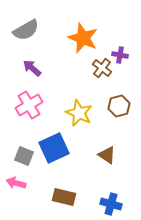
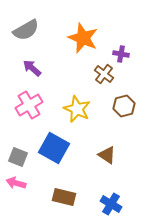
purple cross: moved 1 px right, 1 px up
brown cross: moved 2 px right, 6 px down
brown hexagon: moved 5 px right
yellow star: moved 2 px left, 4 px up
blue square: rotated 36 degrees counterclockwise
gray square: moved 6 px left, 1 px down
blue cross: rotated 15 degrees clockwise
